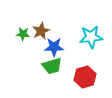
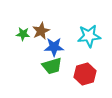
cyan star: moved 2 px left, 1 px up
red hexagon: moved 3 px up
